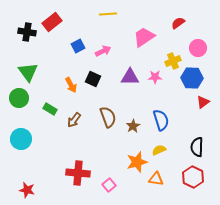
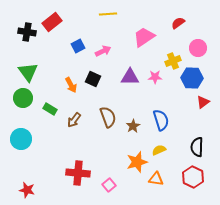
green circle: moved 4 px right
